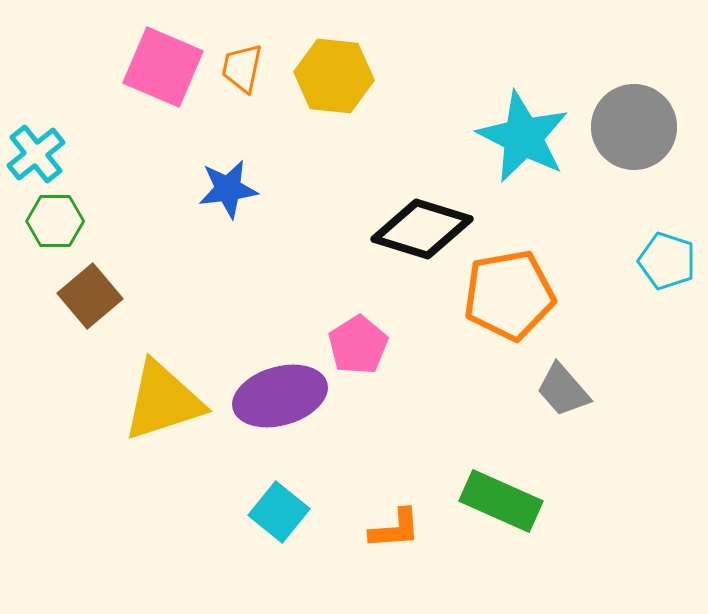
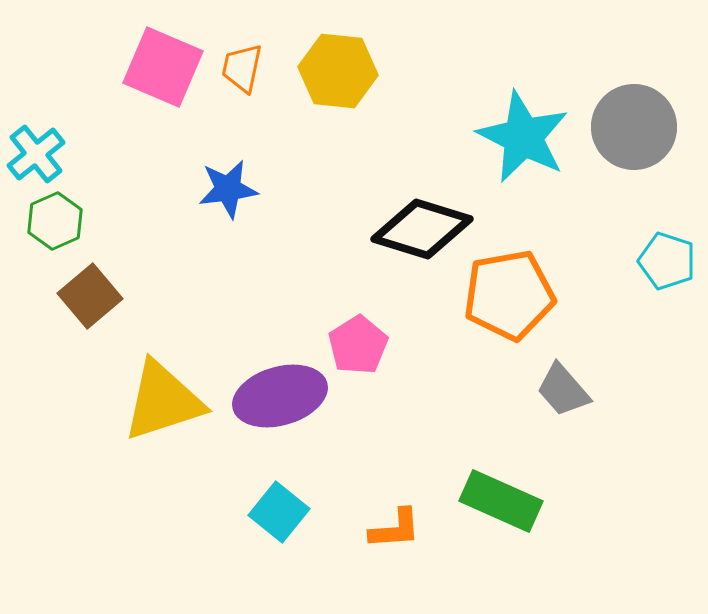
yellow hexagon: moved 4 px right, 5 px up
green hexagon: rotated 24 degrees counterclockwise
